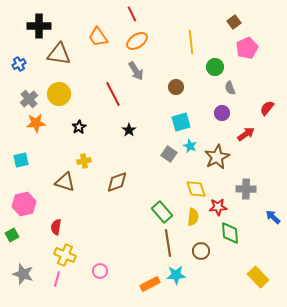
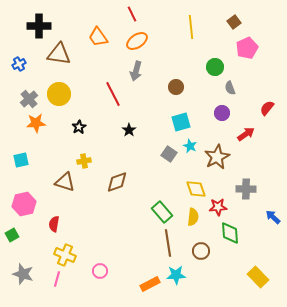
yellow line at (191, 42): moved 15 px up
gray arrow at (136, 71): rotated 48 degrees clockwise
red semicircle at (56, 227): moved 2 px left, 3 px up
